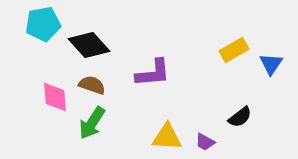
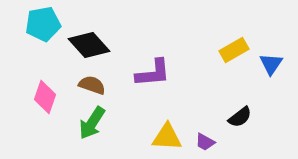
pink diamond: moved 10 px left; rotated 24 degrees clockwise
